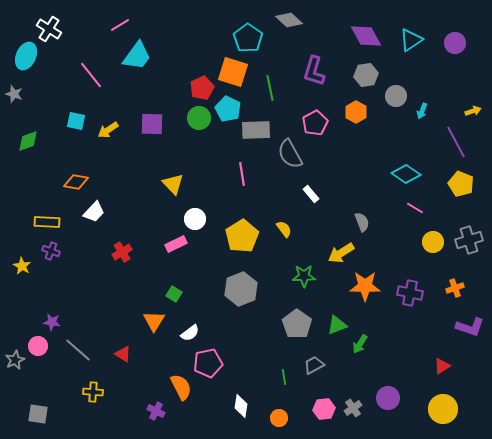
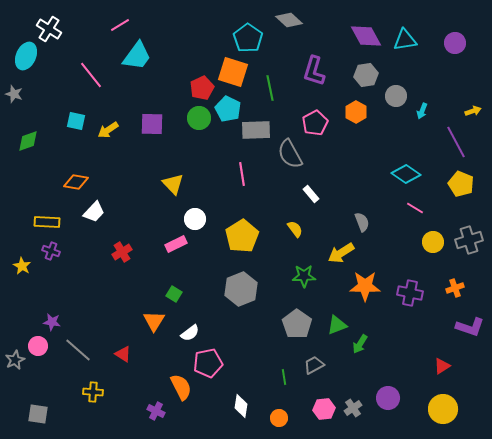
cyan triangle at (411, 40): moved 6 px left; rotated 25 degrees clockwise
yellow semicircle at (284, 229): moved 11 px right
